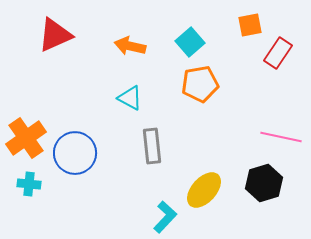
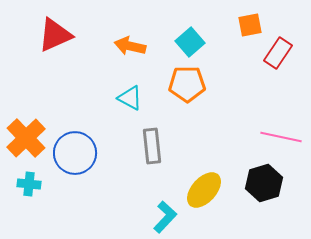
orange pentagon: moved 13 px left; rotated 9 degrees clockwise
orange cross: rotated 9 degrees counterclockwise
